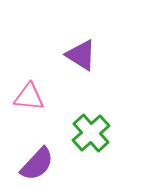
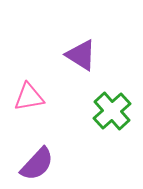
pink triangle: rotated 16 degrees counterclockwise
green cross: moved 21 px right, 22 px up
